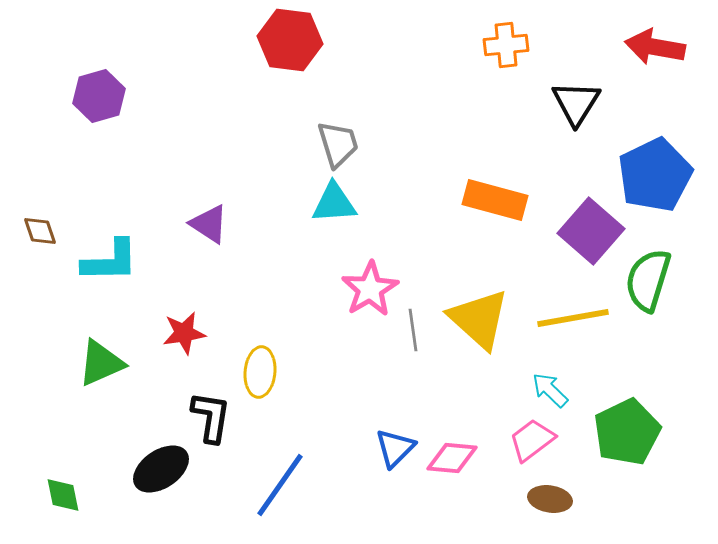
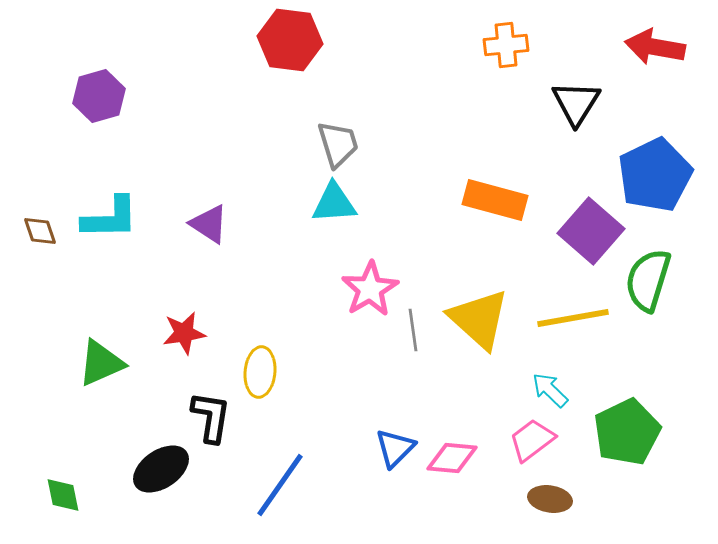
cyan L-shape: moved 43 px up
